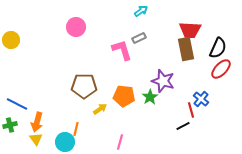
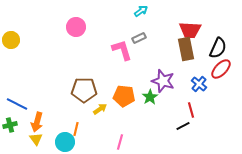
brown pentagon: moved 4 px down
blue cross: moved 2 px left, 15 px up
